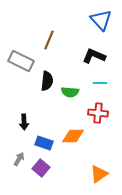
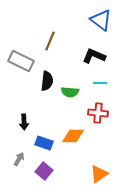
blue triangle: rotated 10 degrees counterclockwise
brown line: moved 1 px right, 1 px down
purple square: moved 3 px right, 3 px down
